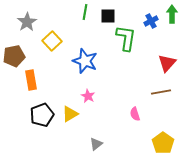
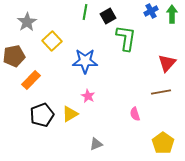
black square: rotated 28 degrees counterclockwise
blue cross: moved 10 px up
blue star: rotated 20 degrees counterclockwise
orange rectangle: rotated 54 degrees clockwise
gray triangle: rotated 16 degrees clockwise
